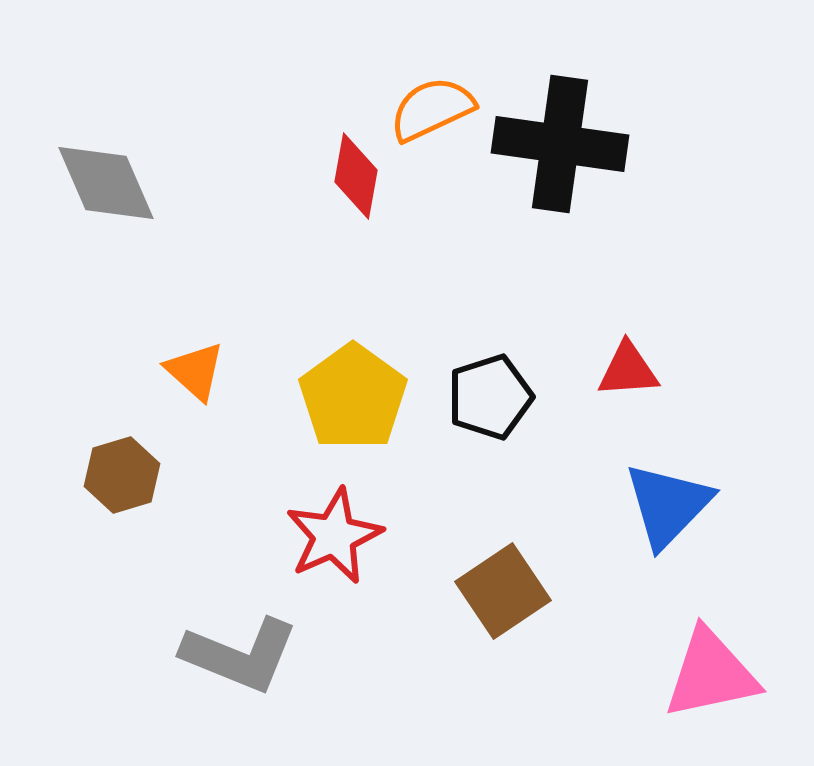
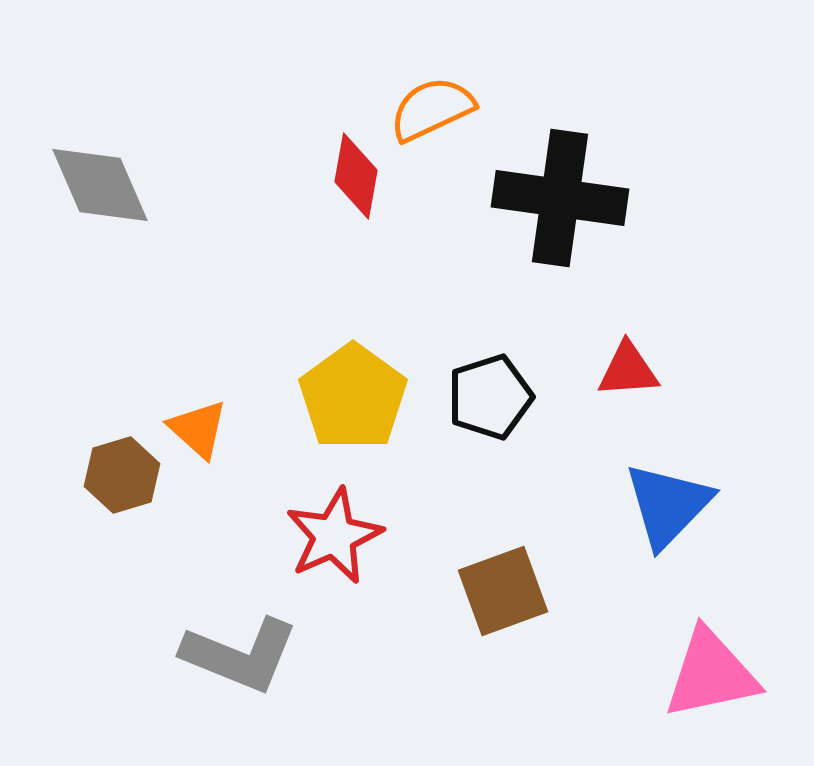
black cross: moved 54 px down
gray diamond: moved 6 px left, 2 px down
orange triangle: moved 3 px right, 58 px down
brown square: rotated 14 degrees clockwise
